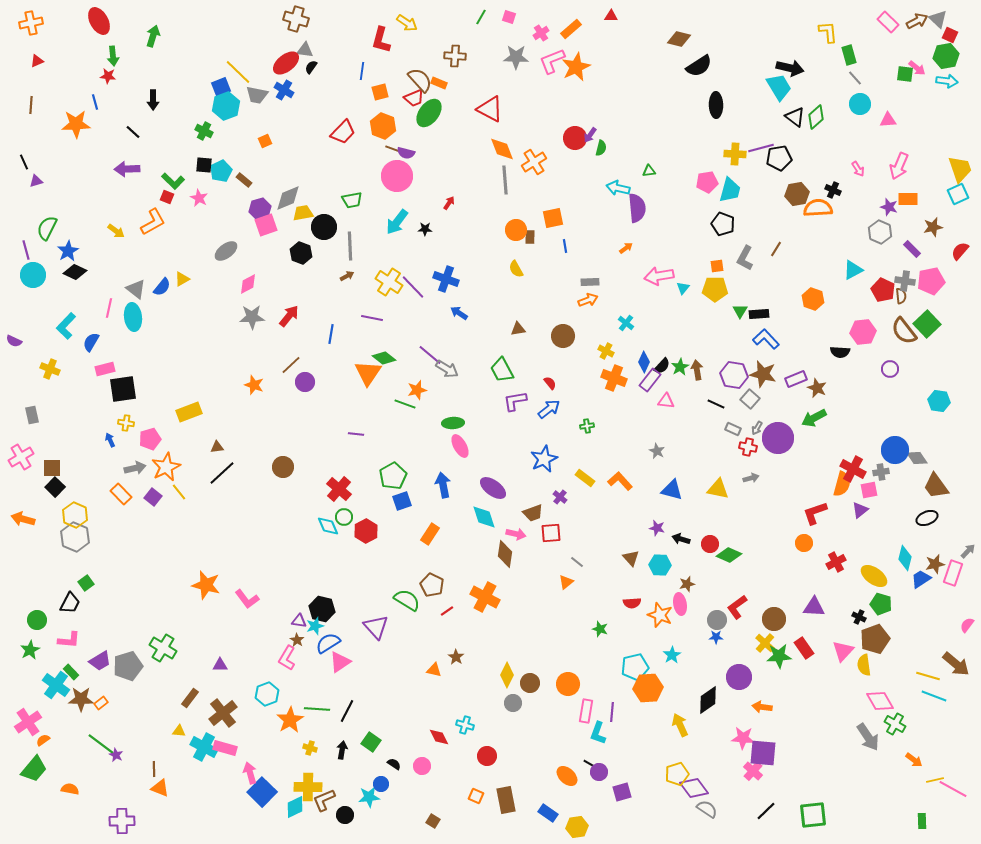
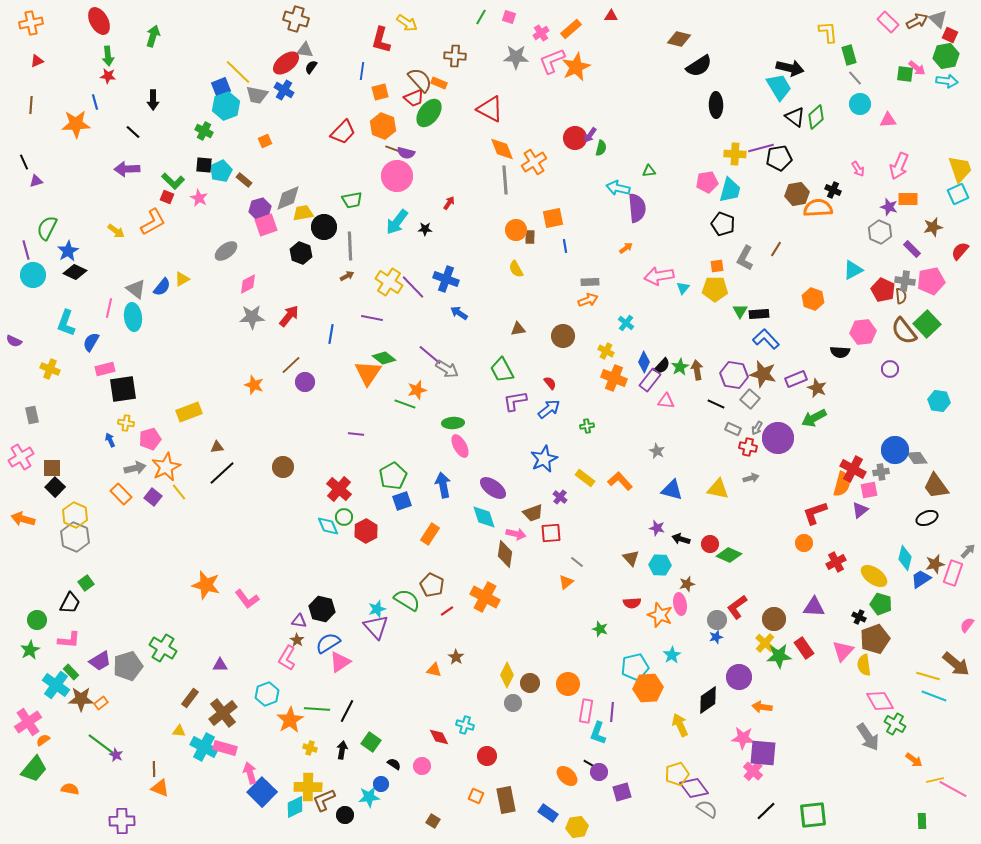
green arrow at (113, 56): moved 5 px left
cyan L-shape at (66, 326): moved 3 px up; rotated 24 degrees counterclockwise
cyan star at (315, 626): moved 62 px right, 17 px up
blue star at (716, 637): rotated 16 degrees counterclockwise
